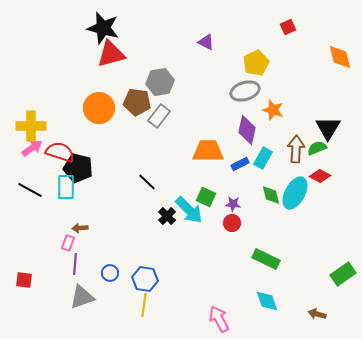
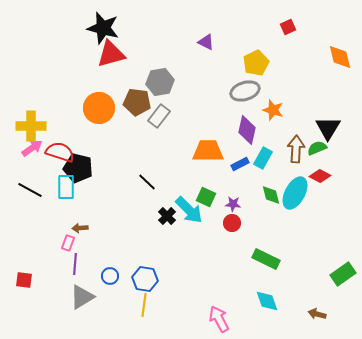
blue circle at (110, 273): moved 3 px down
gray triangle at (82, 297): rotated 12 degrees counterclockwise
